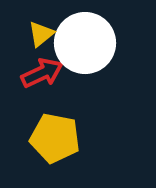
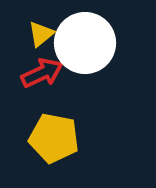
yellow pentagon: moved 1 px left
